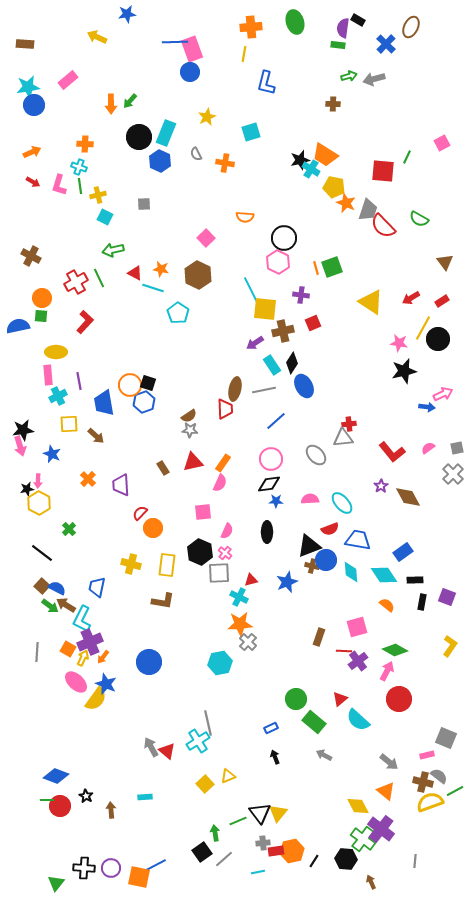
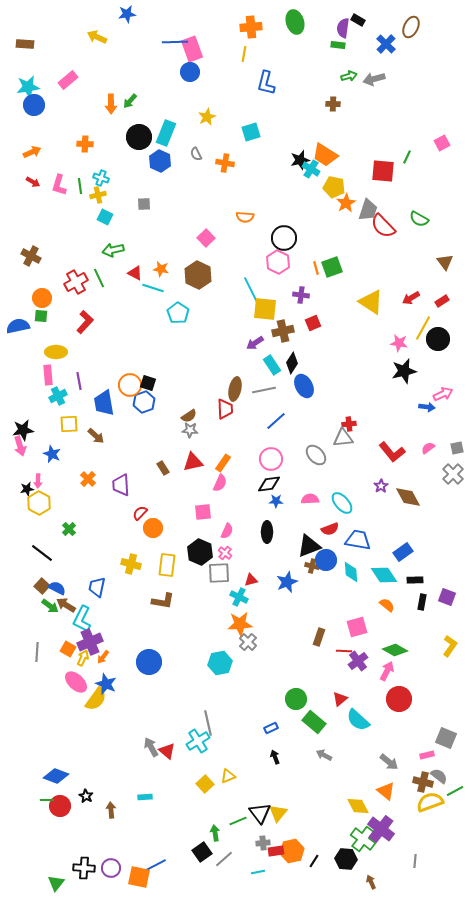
cyan cross at (79, 167): moved 22 px right, 11 px down
orange star at (346, 203): rotated 18 degrees clockwise
